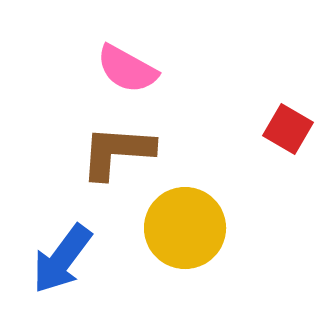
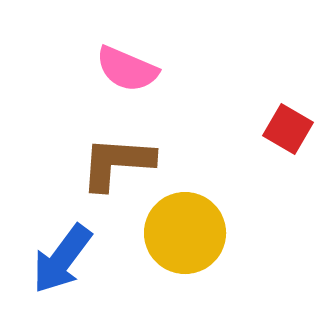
pink semicircle: rotated 6 degrees counterclockwise
brown L-shape: moved 11 px down
yellow circle: moved 5 px down
